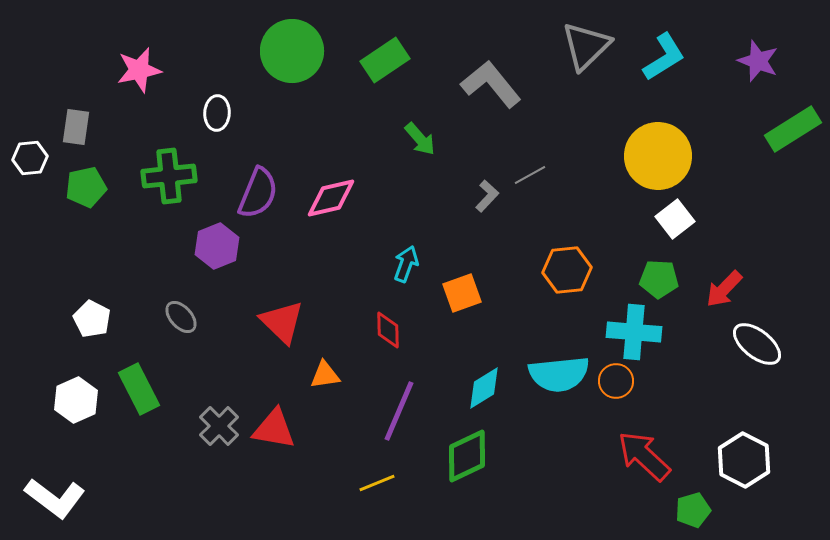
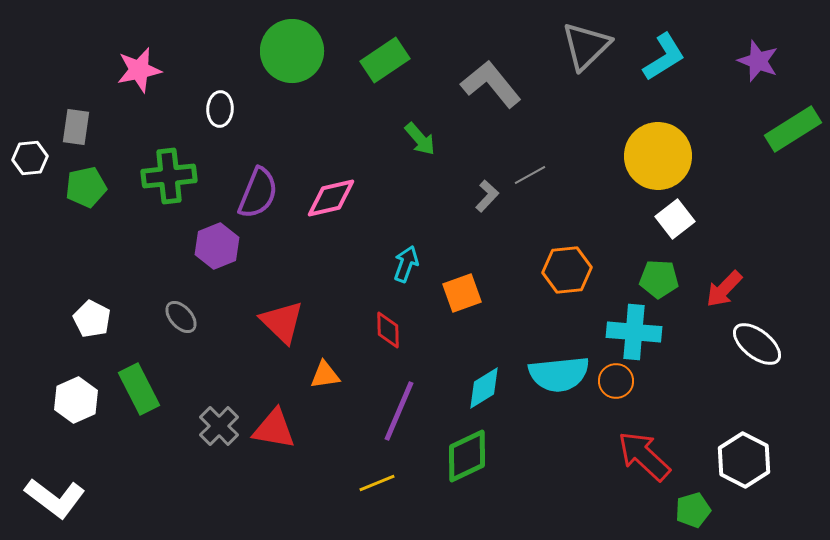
white ellipse at (217, 113): moved 3 px right, 4 px up
